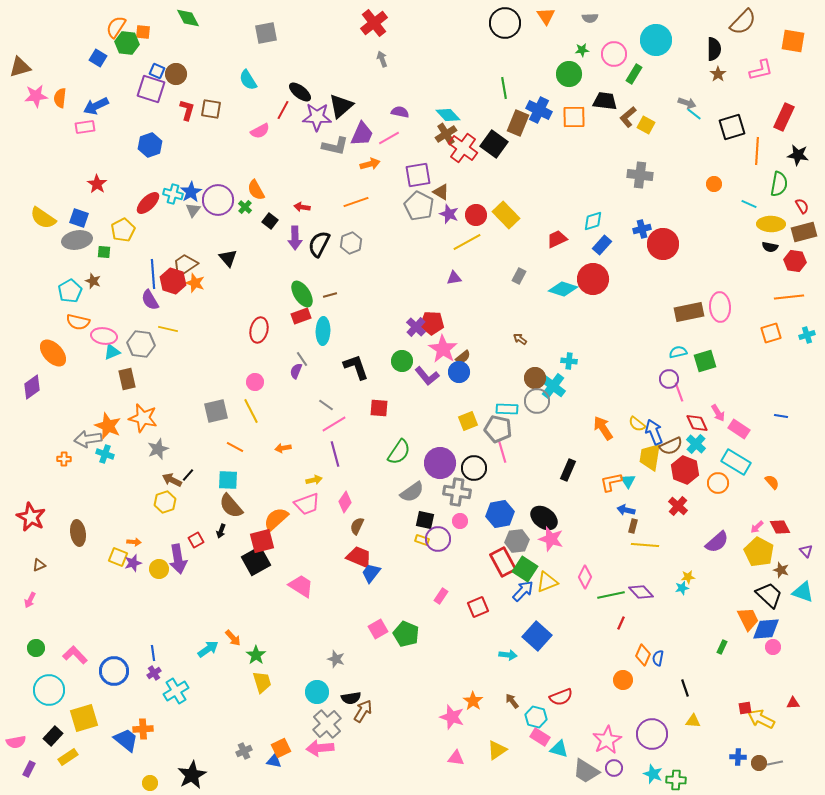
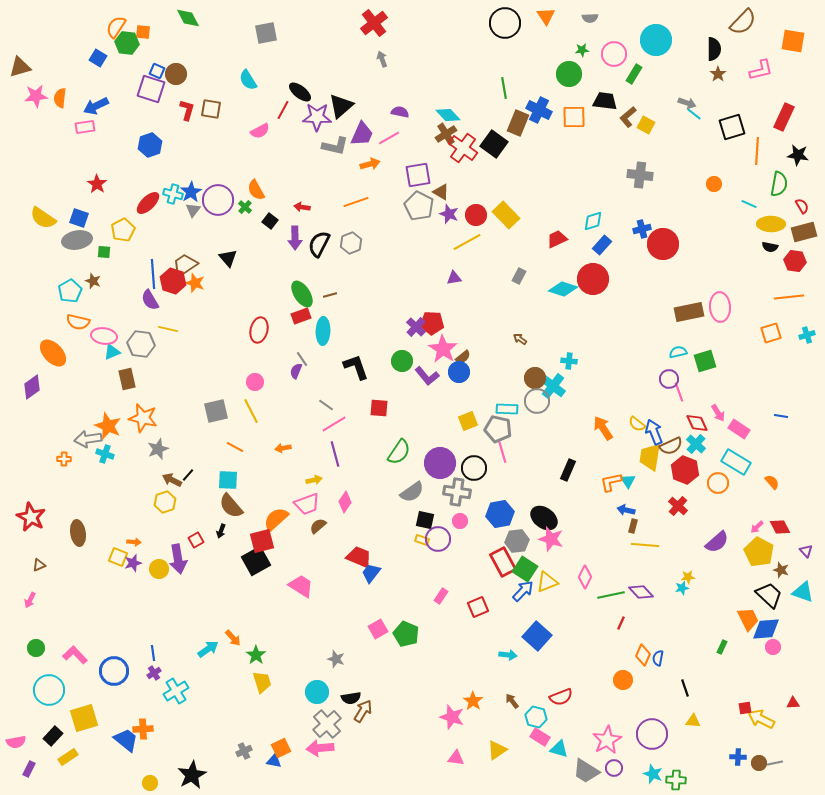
brown semicircle at (357, 526): moved 39 px left; rotated 24 degrees clockwise
